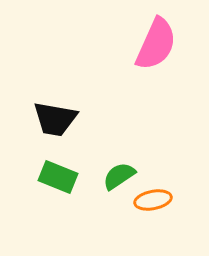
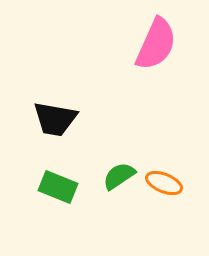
green rectangle: moved 10 px down
orange ellipse: moved 11 px right, 17 px up; rotated 33 degrees clockwise
